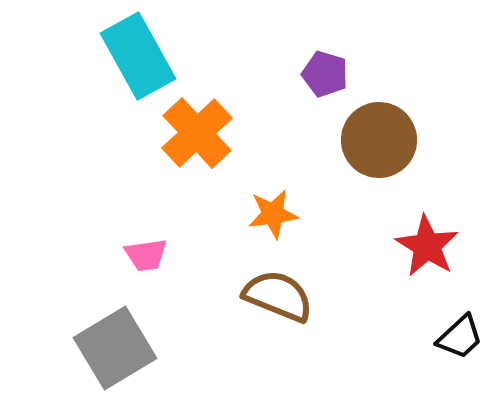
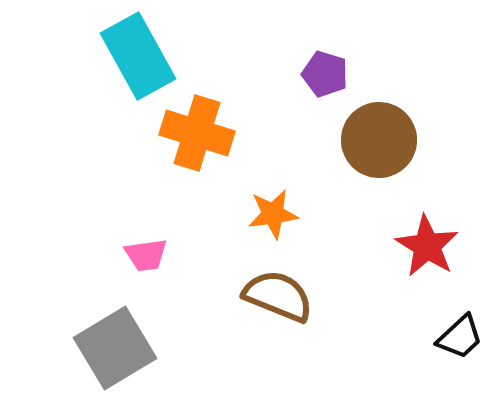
orange cross: rotated 30 degrees counterclockwise
